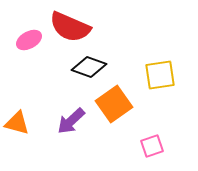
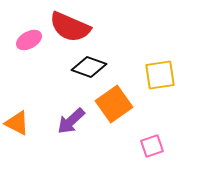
orange triangle: rotated 12 degrees clockwise
